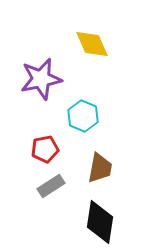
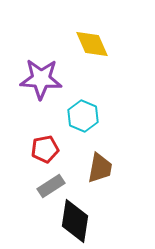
purple star: rotated 15 degrees clockwise
black diamond: moved 25 px left, 1 px up
